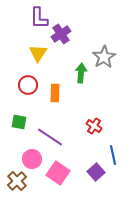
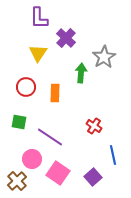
purple cross: moved 5 px right, 4 px down; rotated 12 degrees counterclockwise
red circle: moved 2 px left, 2 px down
purple square: moved 3 px left, 5 px down
